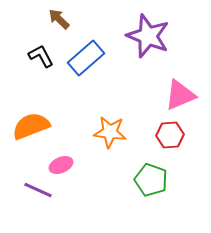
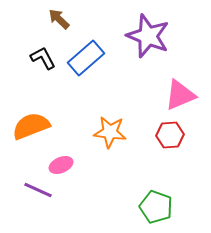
black L-shape: moved 2 px right, 2 px down
green pentagon: moved 5 px right, 27 px down
